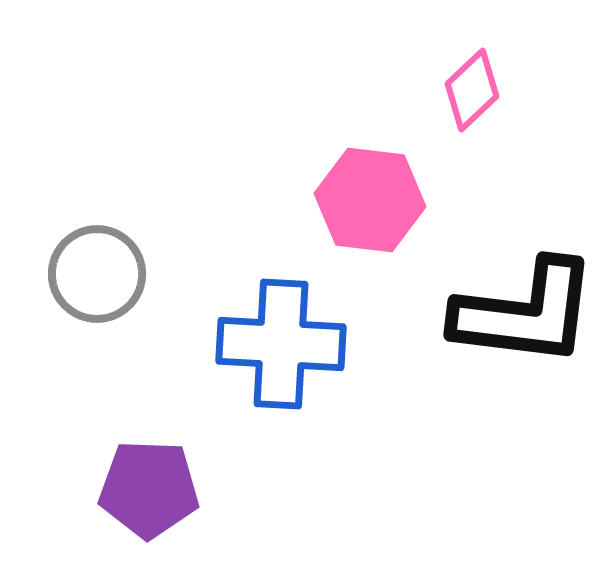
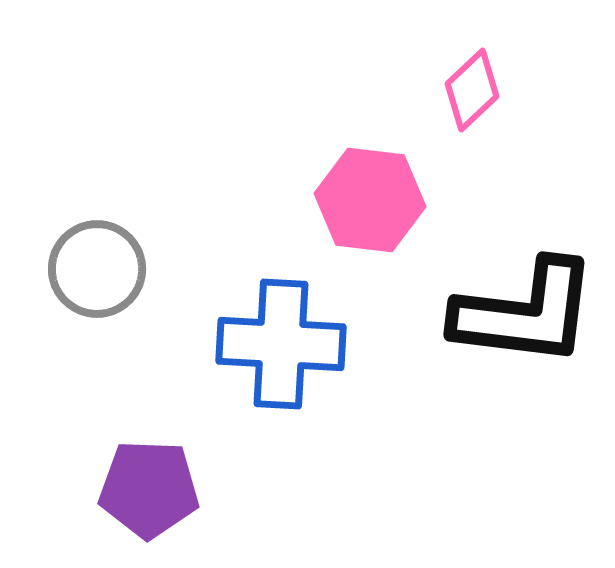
gray circle: moved 5 px up
